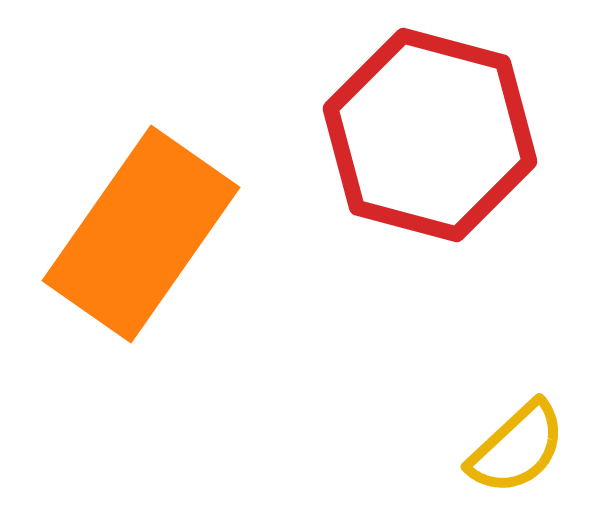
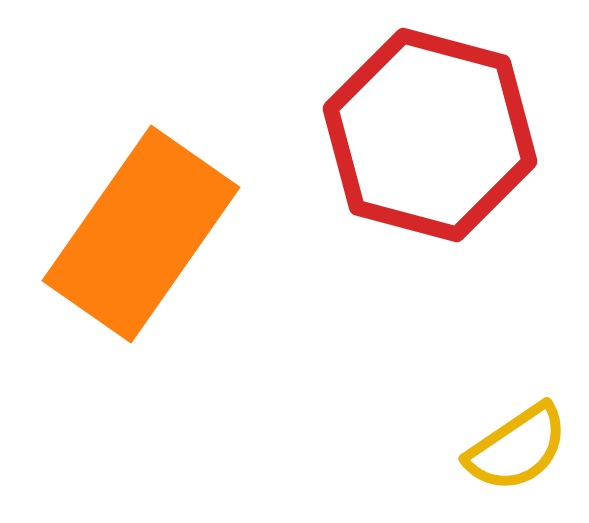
yellow semicircle: rotated 9 degrees clockwise
